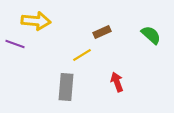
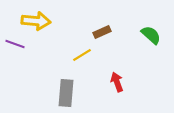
gray rectangle: moved 6 px down
